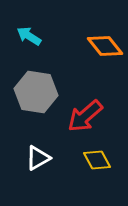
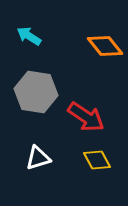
red arrow: moved 1 px right, 1 px down; rotated 105 degrees counterclockwise
white triangle: rotated 12 degrees clockwise
